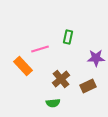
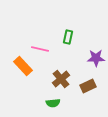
pink line: rotated 30 degrees clockwise
